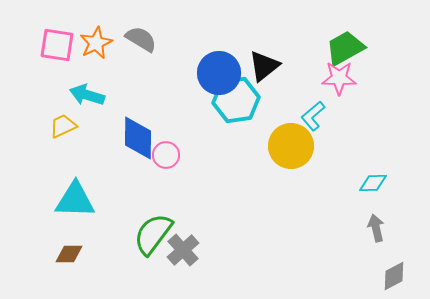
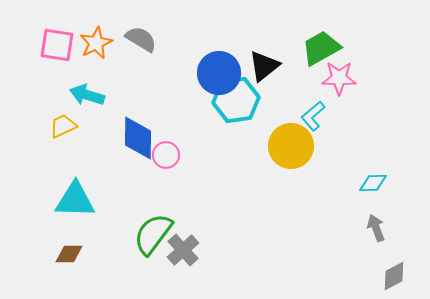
green trapezoid: moved 24 px left
gray arrow: rotated 8 degrees counterclockwise
